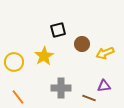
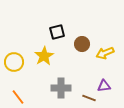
black square: moved 1 px left, 2 px down
